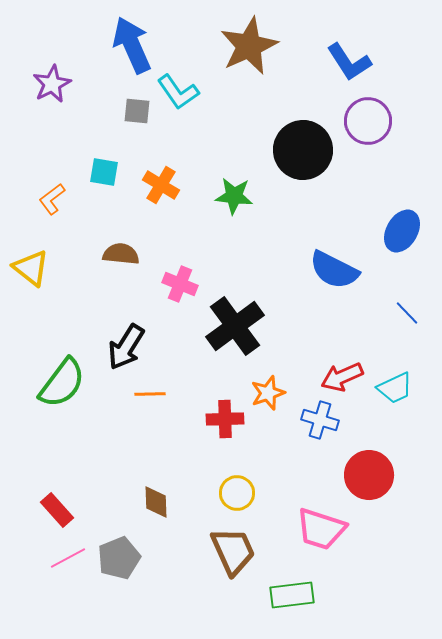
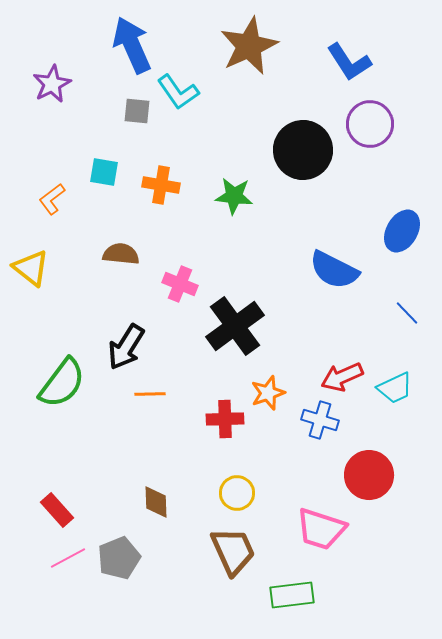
purple circle: moved 2 px right, 3 px down
orange cross: rotated 21 degrees counterclockwise
